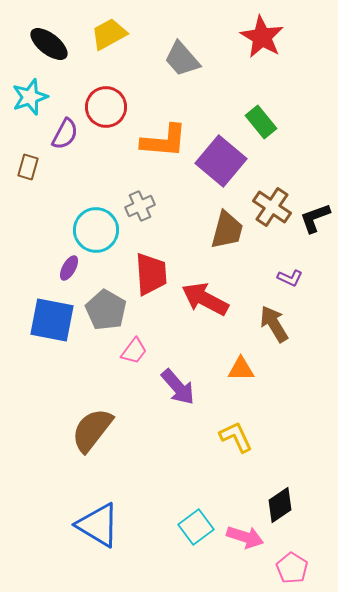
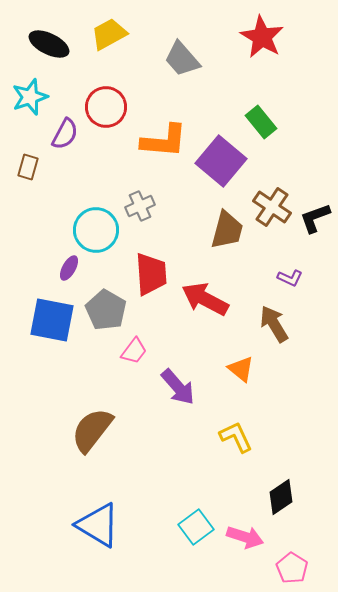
black ellipse: rotated 12 degrees counterclockwise
orange triangle: rotated 40 degrees clockwise
black diamond: moved 1 px right, 8 px up
